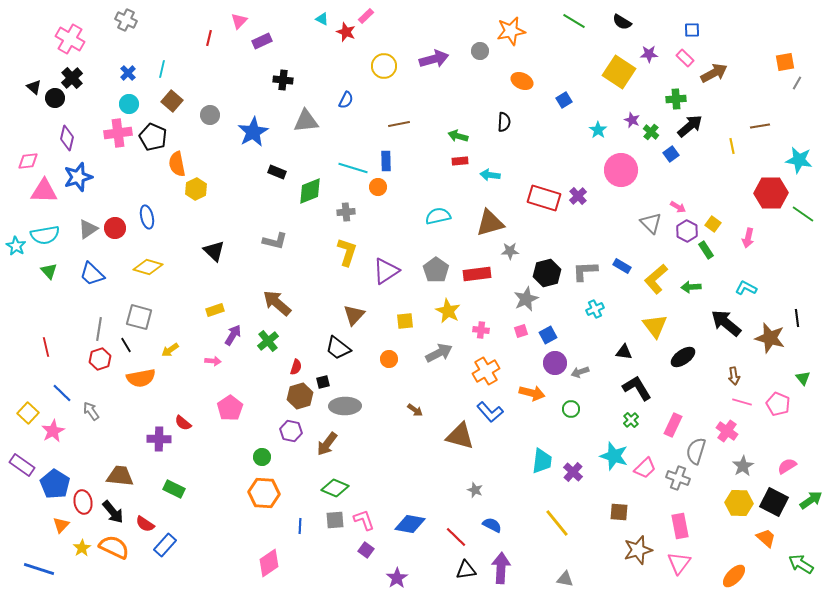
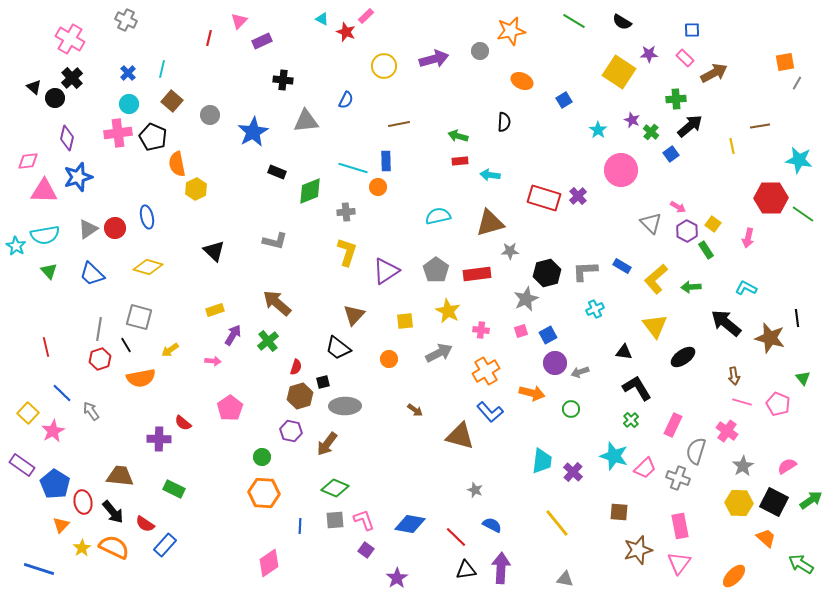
red hexagon at (771, 193): moved 5 px down
